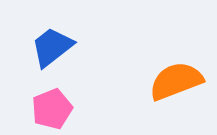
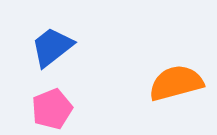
orange semicircle: moved 2 px down; rotated 6 degrees clockwise
